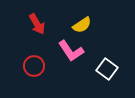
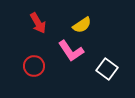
red arrow: moved 1 px right, 1 px up
